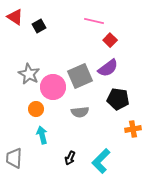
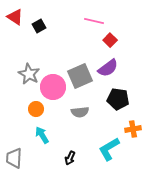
cyan arrow: rotated 18 degrees counterclockwise
cyan L-shape: moved 8 px right, 12 px up; rotated 15 degrees clockwise
